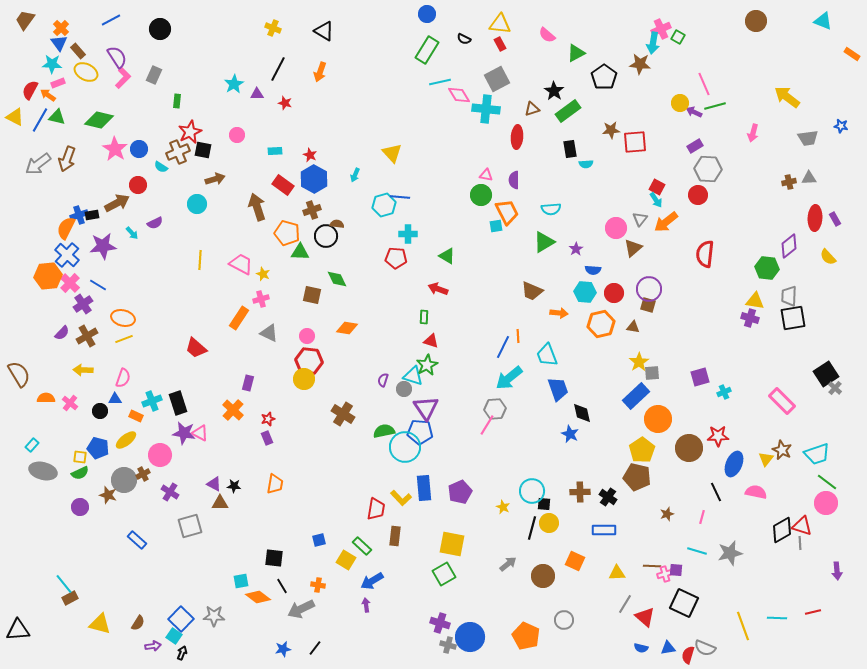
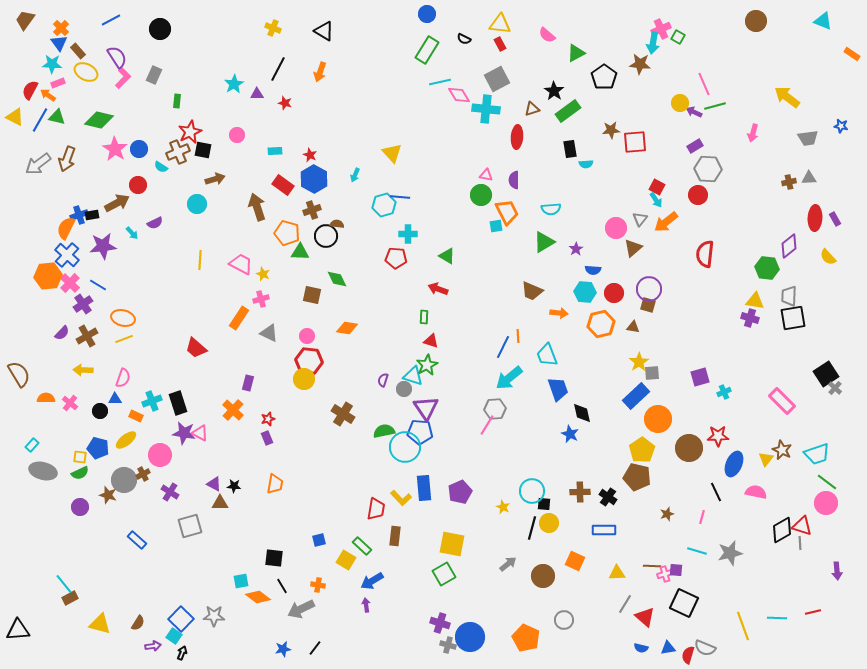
orange pentagon at (526, 636): moved 2 px down
